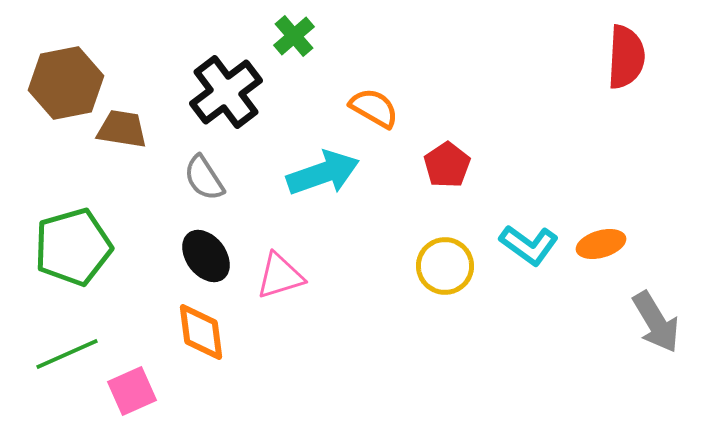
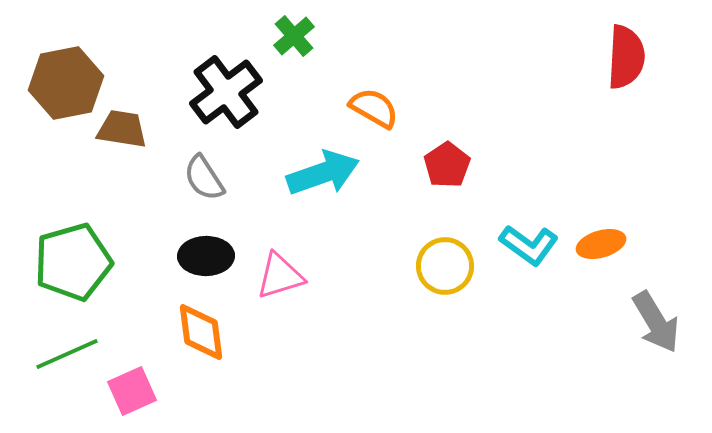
green pentagon: moved 15 px down
black ellipse: rotated 54 degrees counterclockwise
